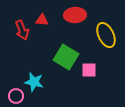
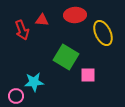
yellow ellipse: moved 3 px left, 2 px up
pink square: moved 1 px left, 5 px down
cyan star: rotated 18 degrees counterclockwise
